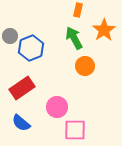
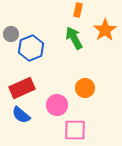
orange star: moved 1 px right
gray circle: moved 1 px right, 2 px up
orange circle: moved 22 px down
red rectangle: rotated 10 degrees clockwise
pink circle: moved 2 px up
blue semicircle: moved 8 px up
